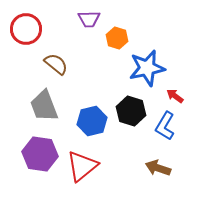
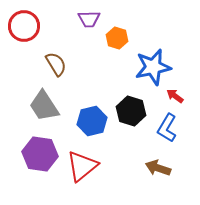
red circle: moved 2 px left, 3 px up
brown semicircle: rotated 20 degrees clockwise
blue star: moved 6 px right, 1 px up
gray trapezoid: rotated 12 degrees counterclockwise
blue L-shape: moved 2 px right, 2 px down
